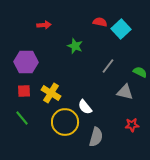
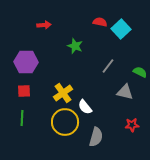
yellow cross: moved 12 px right; rotated 24 degrees clockwise
green line: rotated 42 degrees clockwise
